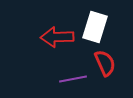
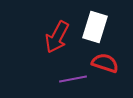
red arrow: rotated 60 degrees counterclockwise
red semicircle: rotated 48 degrees counterclockwise
